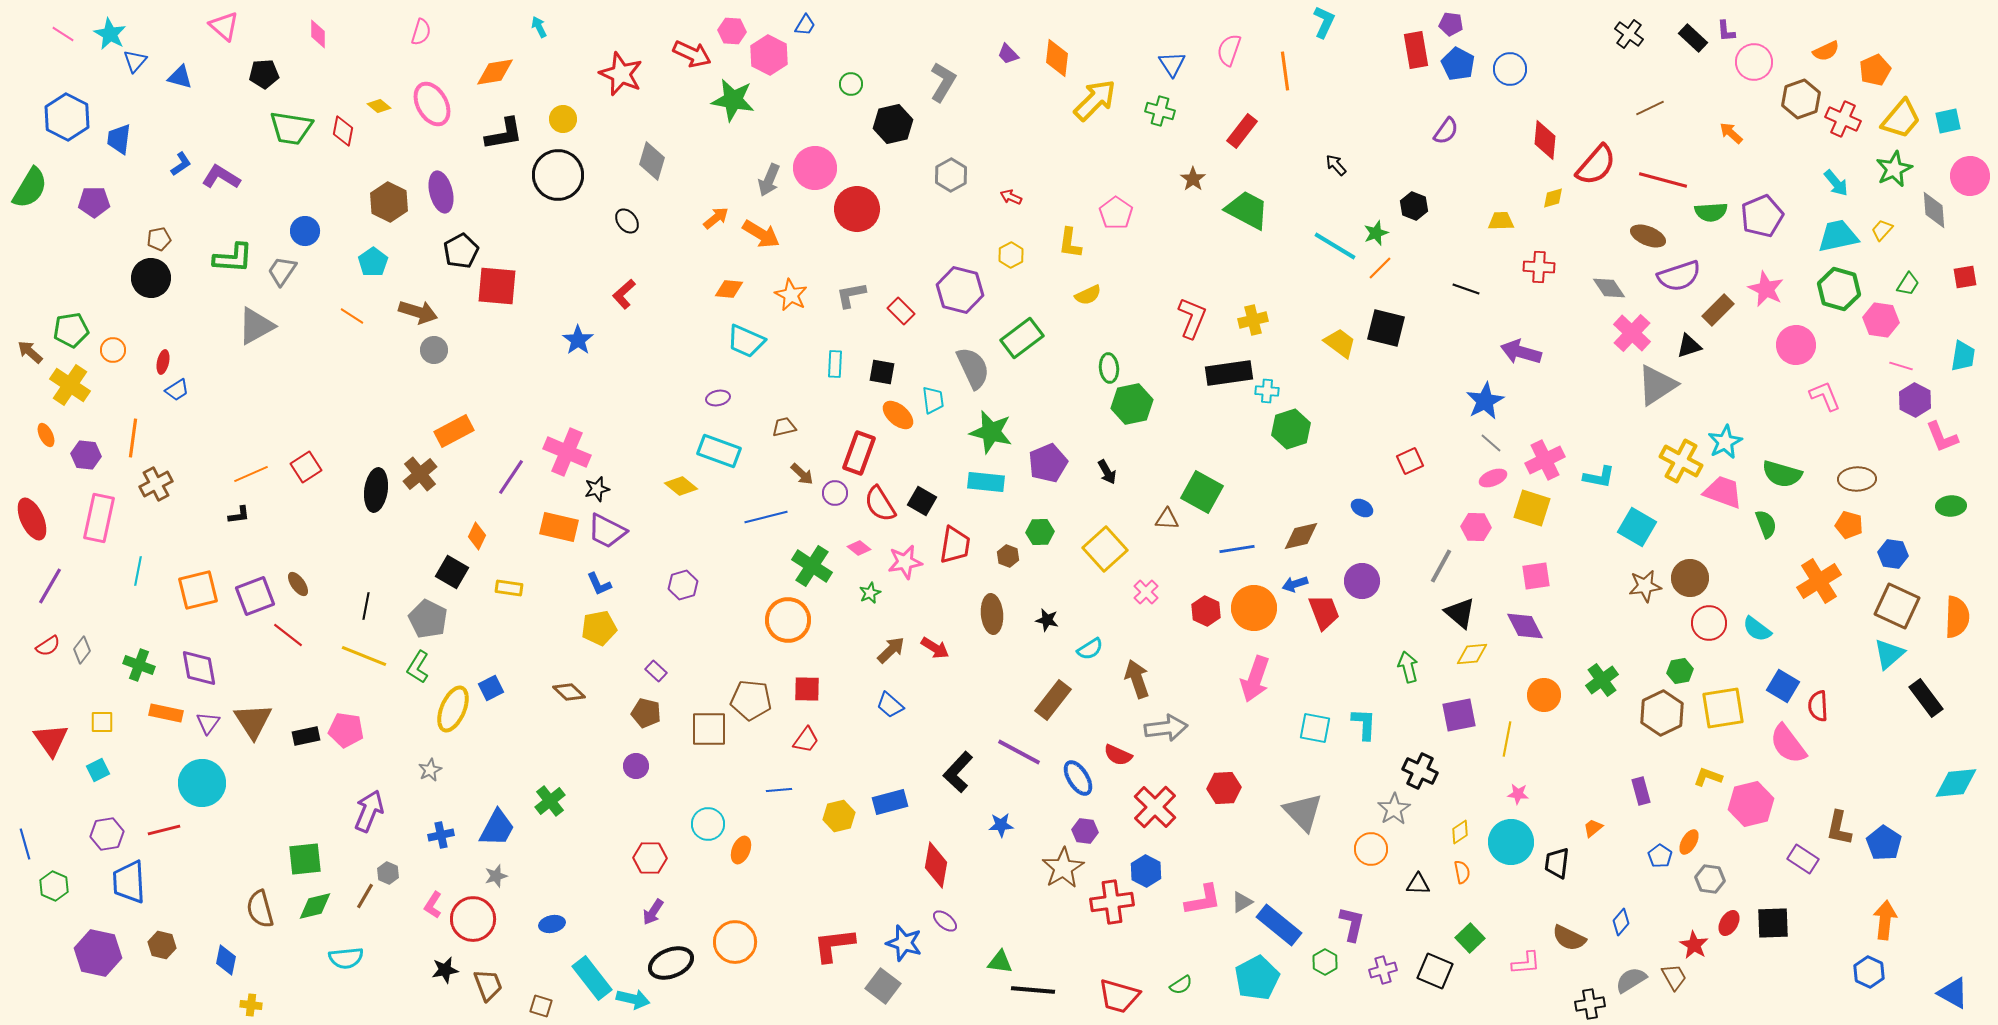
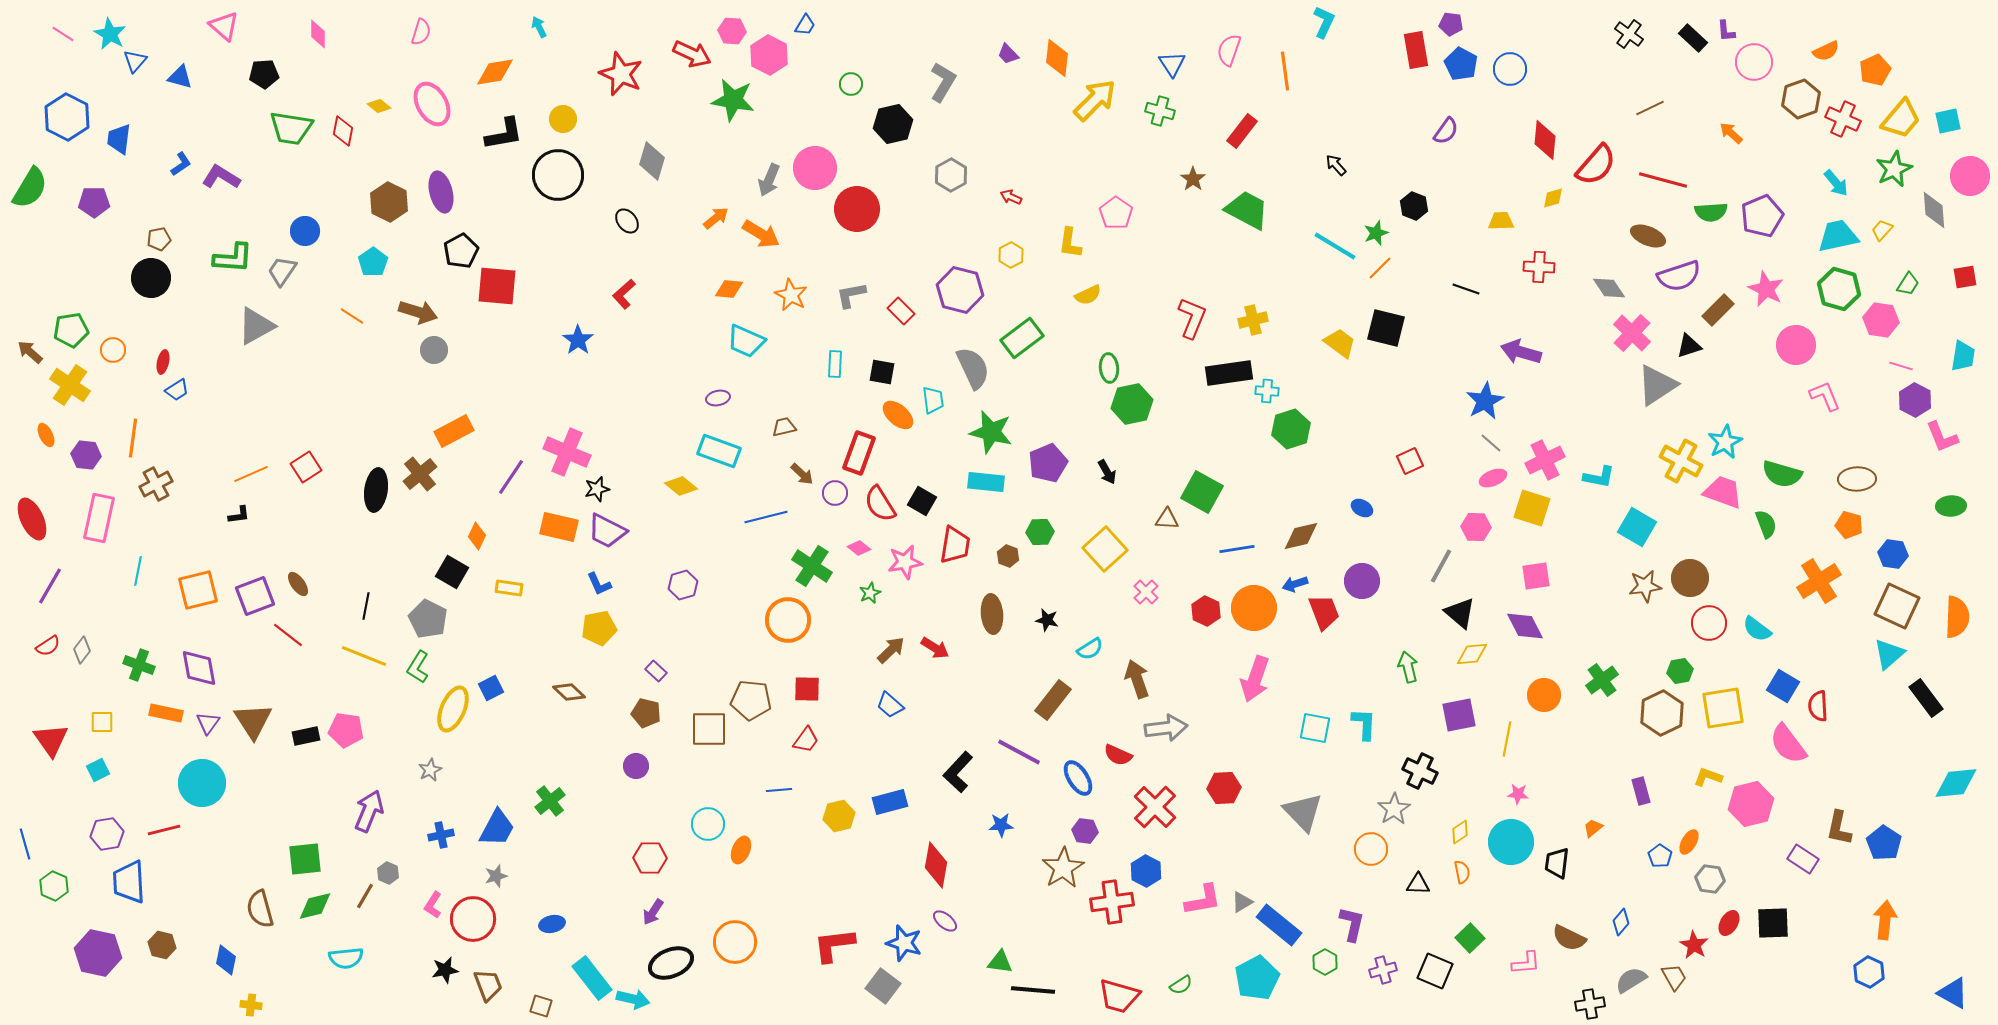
blue pentagon at (1458, 64): moved 3 px right
